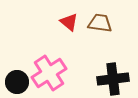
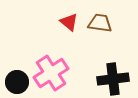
pink cross: moved 2 px right
